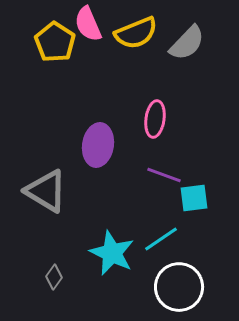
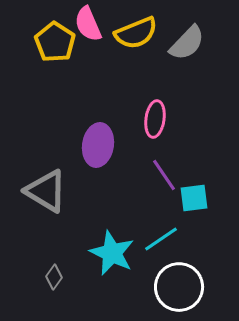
purple line: rotated 36 degrees clockwise
